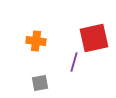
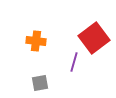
red square: rotated 24 degrees counterclockwise
